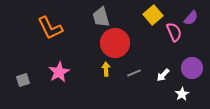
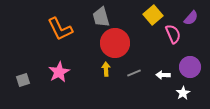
orange L-shape: moved 10 px right, 1 px down
pink semicircle: moved 1 px left, 2 px down
purple circle: moved 2 px left, 1 px up
white arrow: rotated 48 degrees clockwise
white star: moved 1 px right, 1 px up
